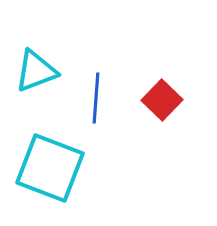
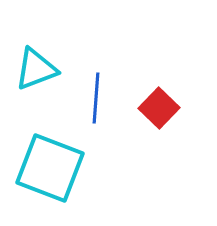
cyan triangle: moved 2 px up
red square: moved 3 px left, 8 px down
